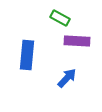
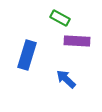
blue rectangle: rotated 12 degrees clockwise
blue arrow: moved 1 px left, 1 px down; rotated 90 degrees counterclockwise
